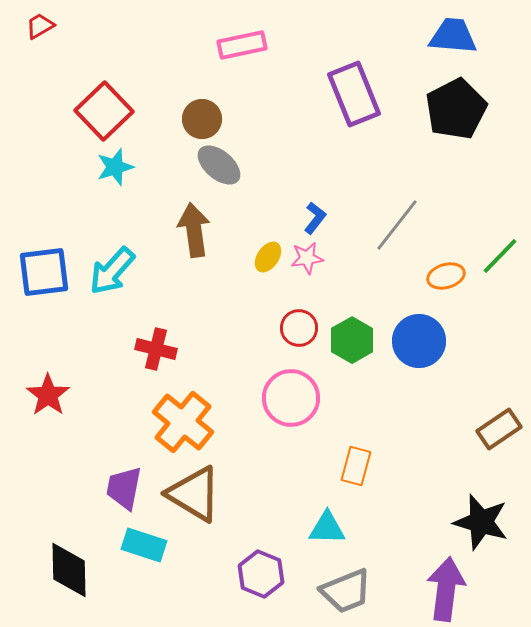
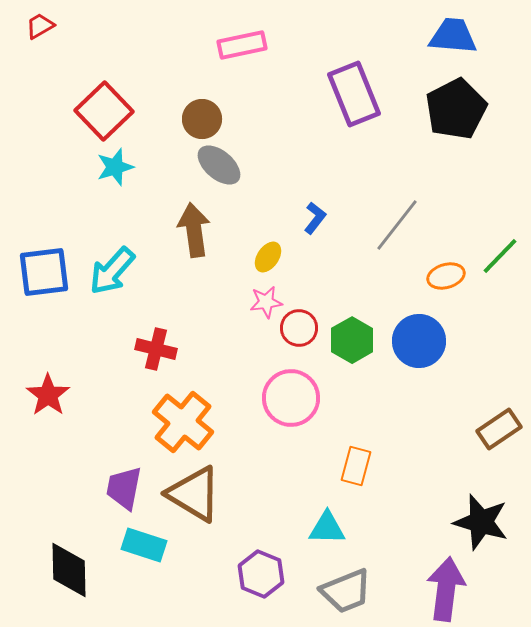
pink star: moved 41 px left, 44 px down
